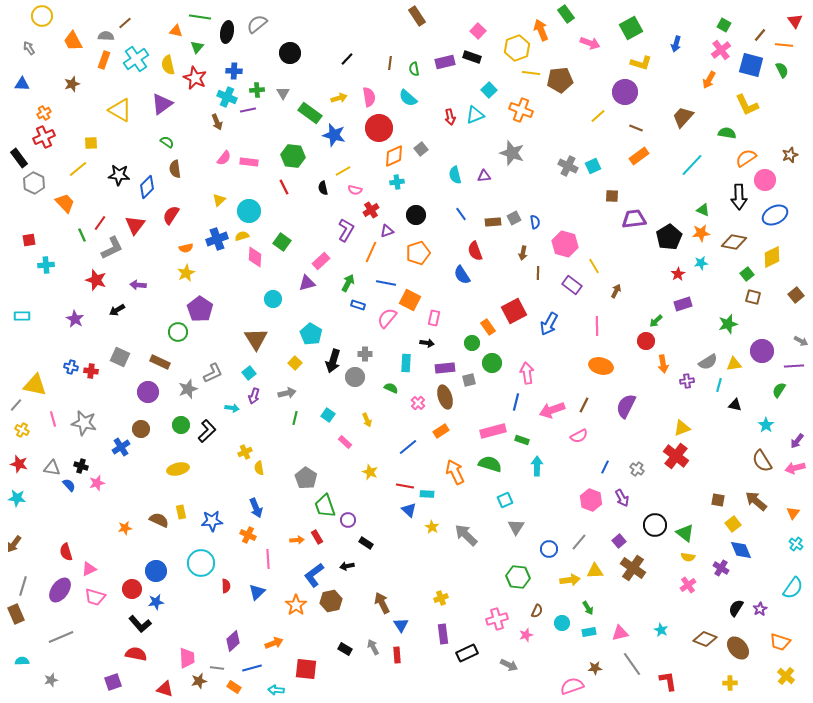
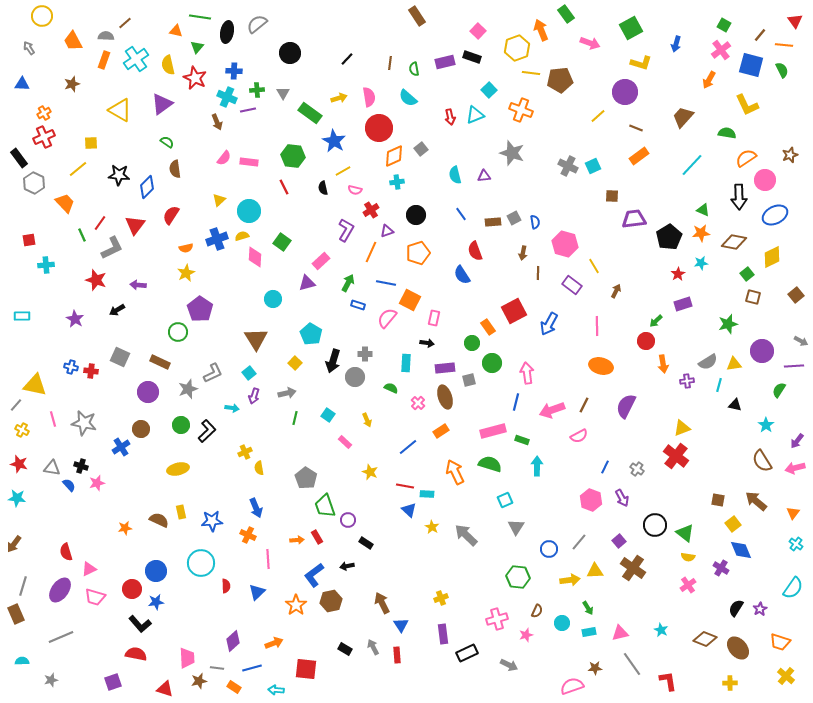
blue star at (334, 135): moved 6 px down; rotated 15 degrees clockwise
